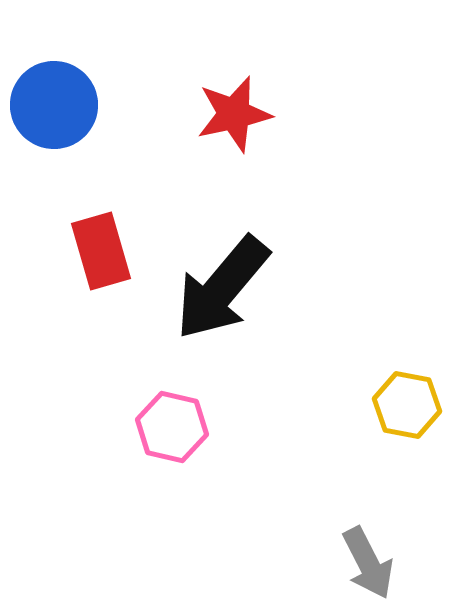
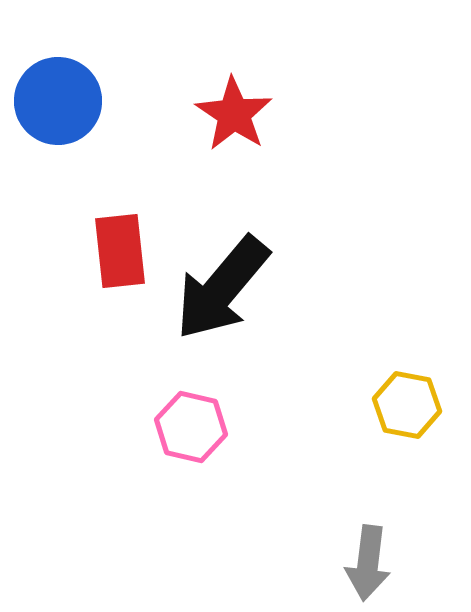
blue circle: moved 4 px right, 4 px up
red star: rotated 26 degrees counterclockwise
red rectangle: moved 19 px right; rotated 10 degrees clockwise
pink hexagon: moved 19 px right
gray arrow: rotated 34 degrees clockwise
